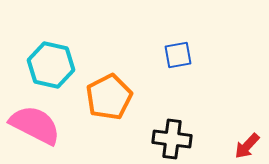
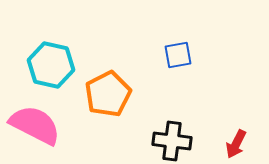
orange pentagon: moved 1 px left, 3 px up
black cross: moved 2 px down
red arrow: moved 11 px left, 2 px up; rotated 16 degrees counterclockwise
